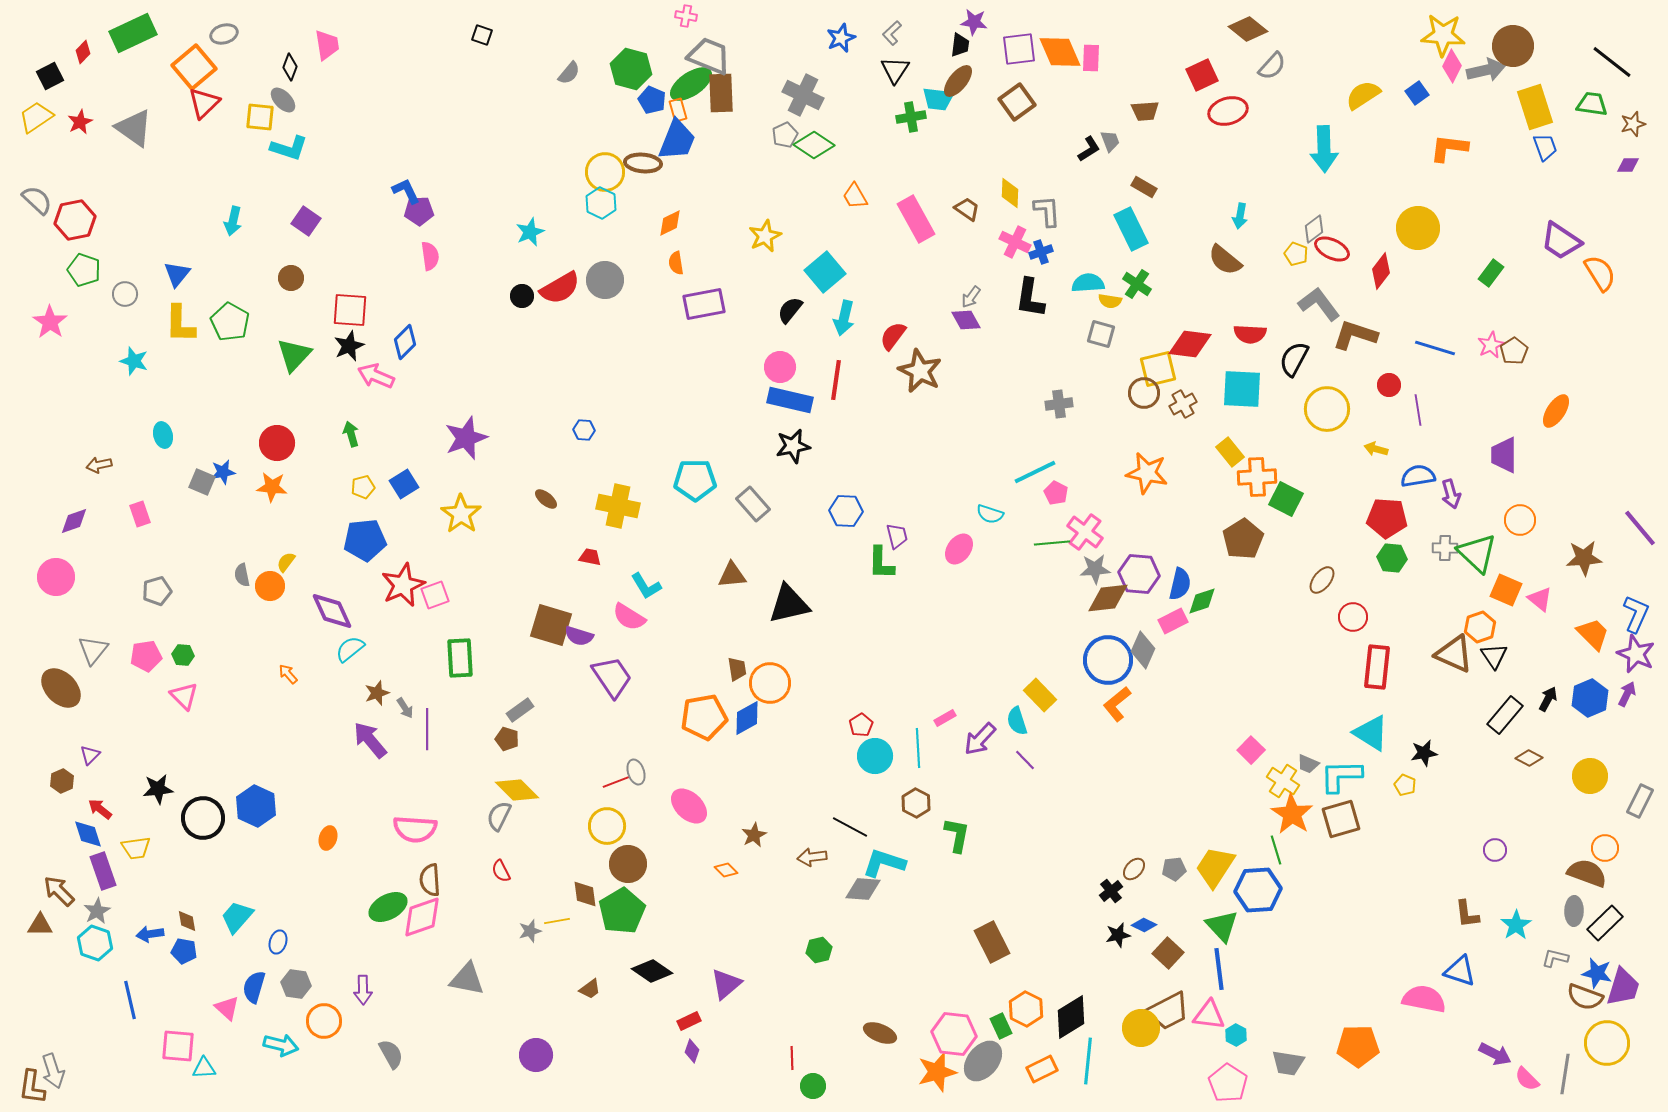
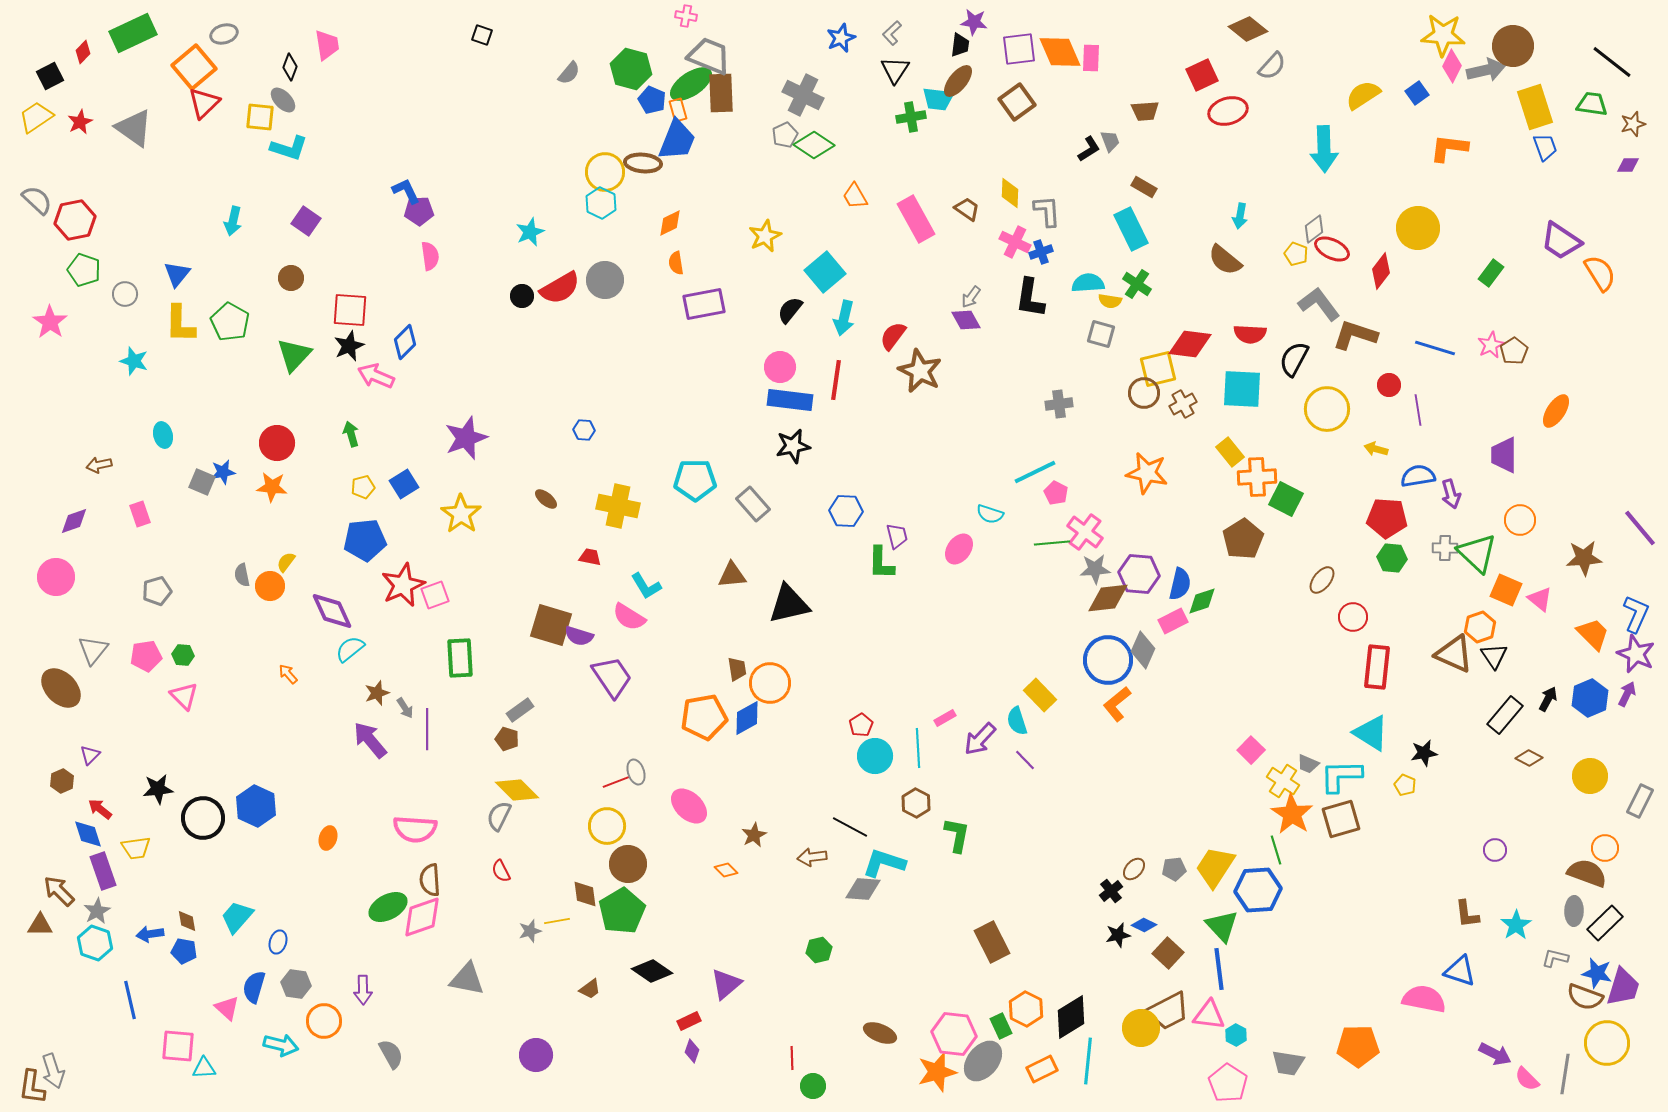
blue rectangle at (790, 400): rotated 6 degrees counterclockwise
